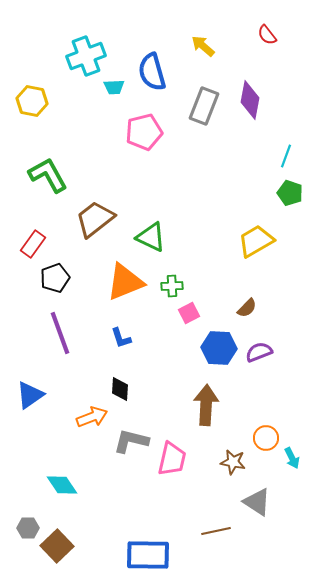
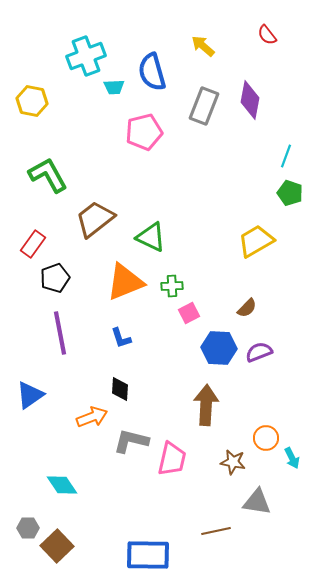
purple line: rotated 9 degrees clockwise
gray triangle: rotated 24 degrees counterclockwise
